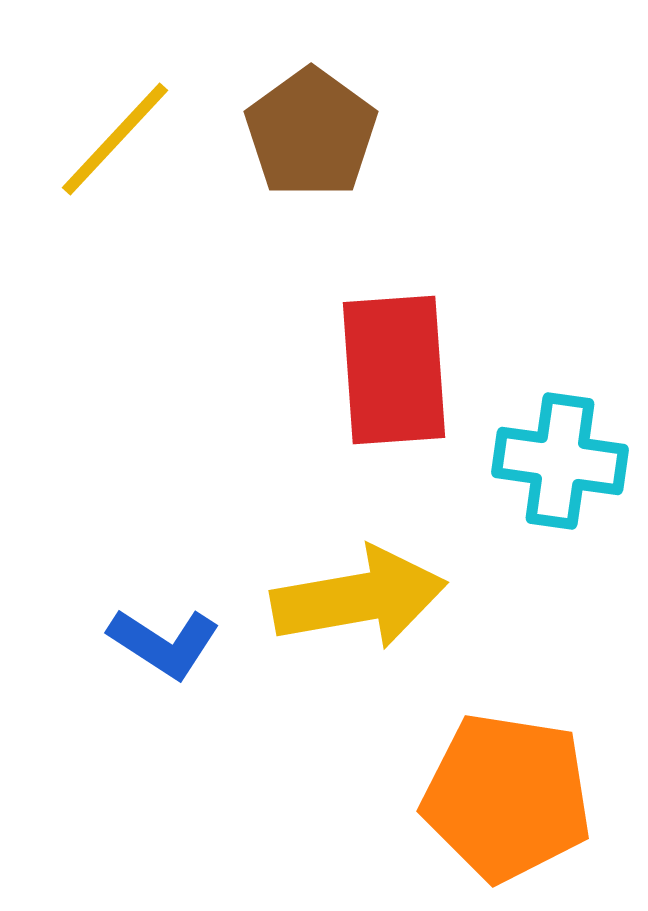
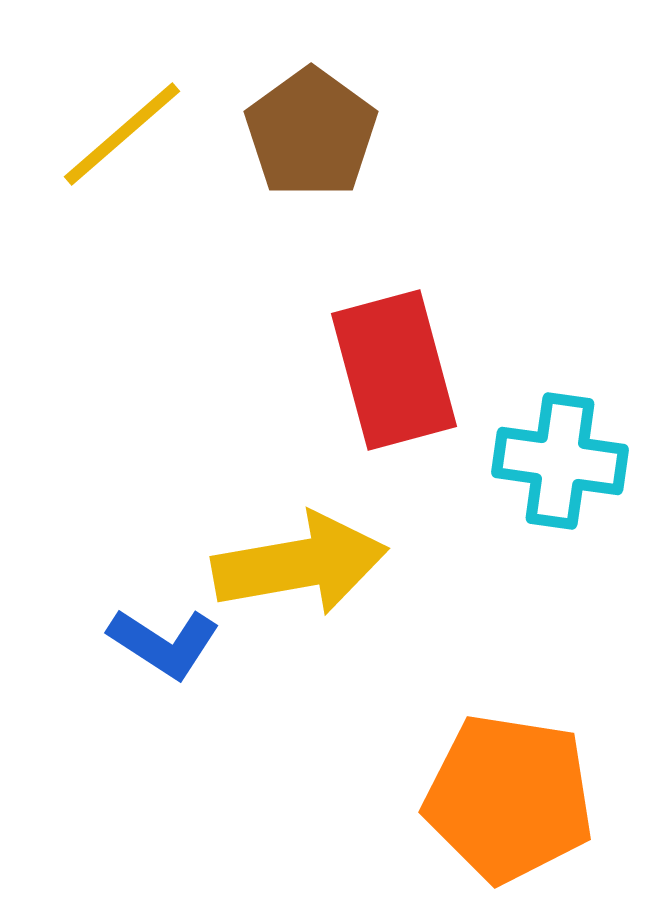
yellow line: moved 7 px right, 5 px up; rotated 6 degrees clockwise
red rectangle: rotated 11 degrees counterclockwise
yellow arrow: moved 59 px left, 34 px up
orange pentagon: moved 2 px right, 1 px down
